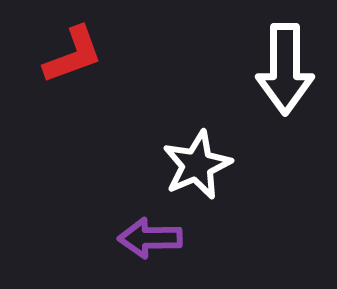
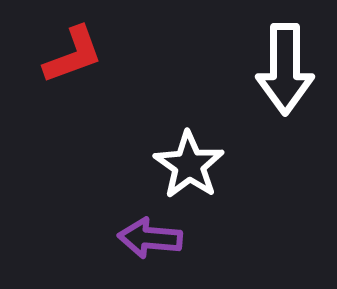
white star: moved 8 px left; rotated 14 degrees counterclockwise
purple arrow: rotated 6 degrees clockwise
